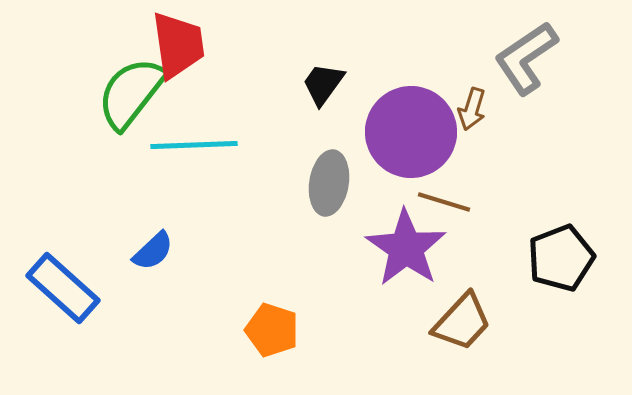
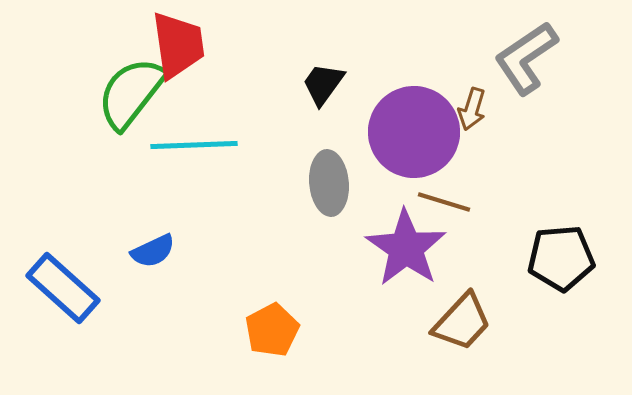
purple circle: moved 3 px right
gray ellipse: rotated 14 degrees counterclockwise
blue semicircle: rotated 18 degrees clockwise
black pentagon: rotated 16 degrees clockwise
orange pentagon: rotated 26 degrees clockwise
